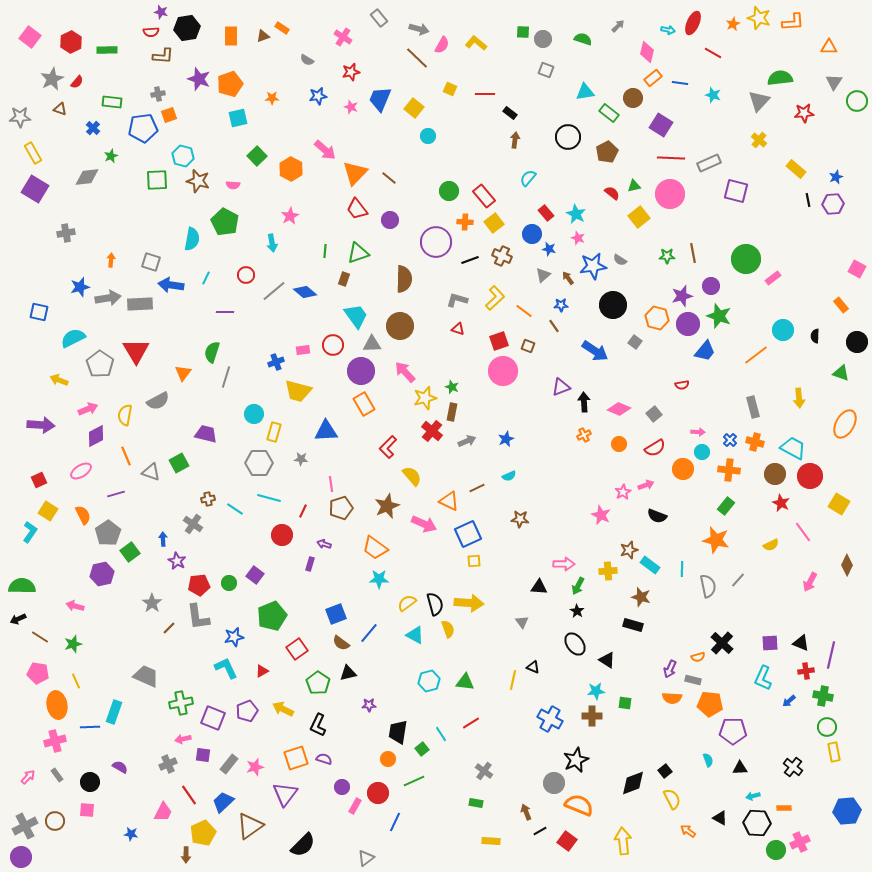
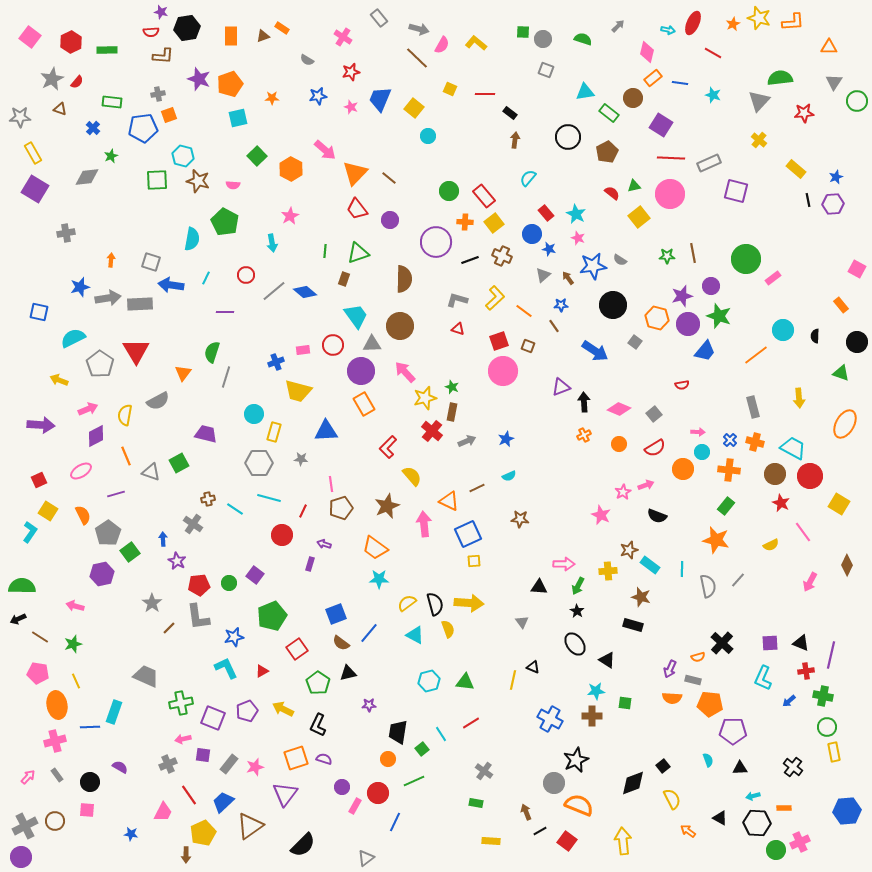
pink arrow at (424, 524): rotated 120 degrees counterclockwise
black square at (665, 771): moved 2 px left, 5 px up
